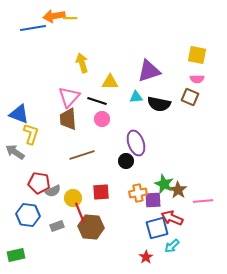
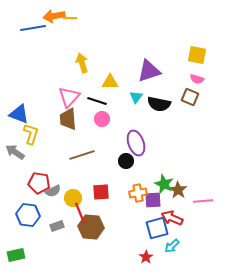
pink semicircle: rotated 16 degrees clockwise
cyan triangle: rotated 48 degrees counterclockwise
